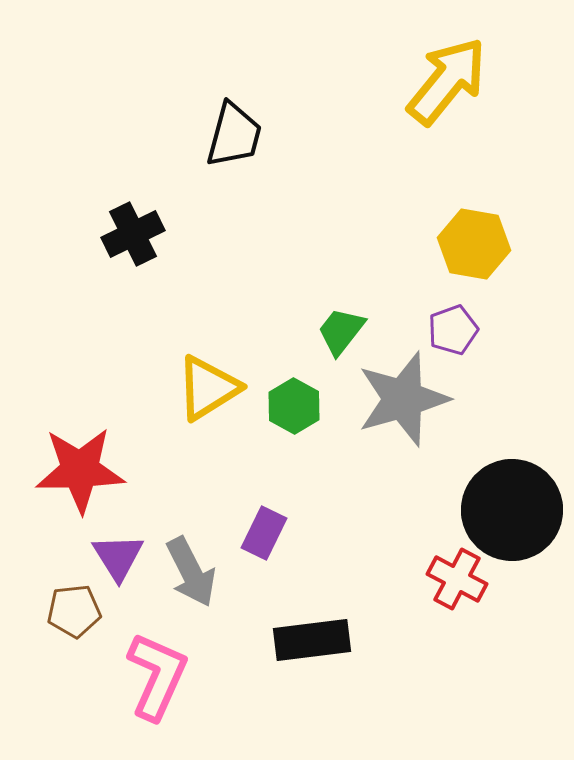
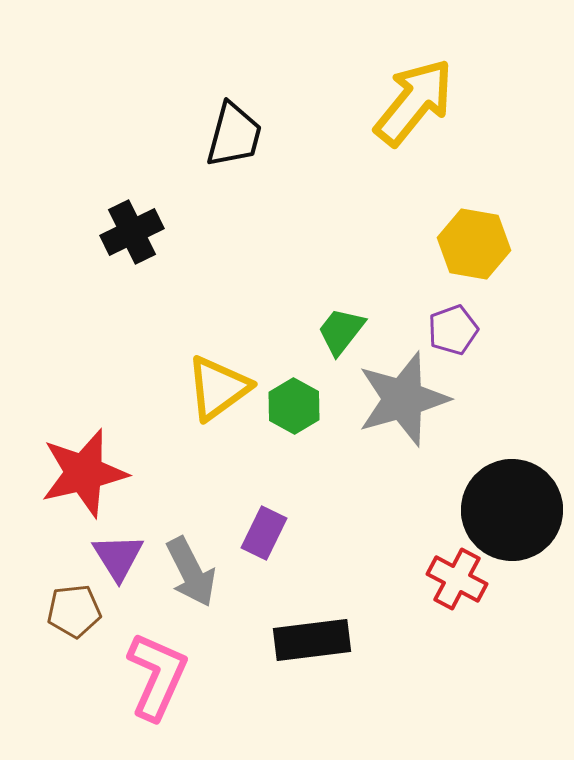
yellow arrow: moved 33 px left, 21 px down
black cross: moved 1 px left, 2 px up
yellow triangle: moved 10 px right; rotated 4 degrees counterclockwise
red star: moved 4 px right, 3 px down; rotated 12 degrees counterclockwise
